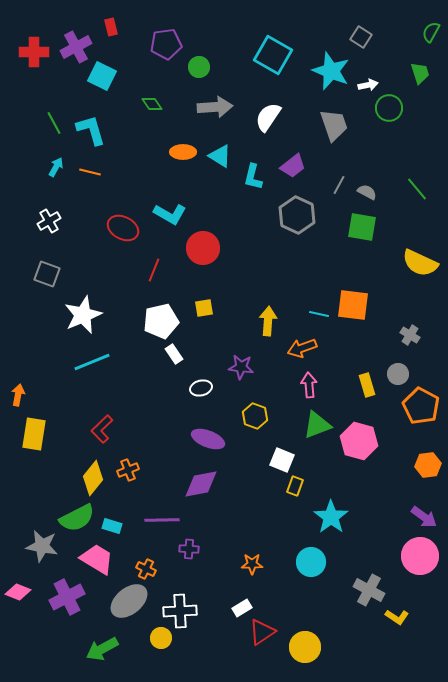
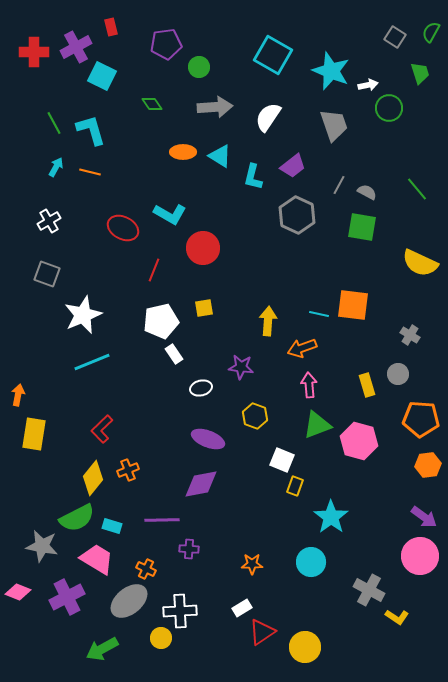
gray square at (361, 37): moved 34 px right
orange pentagon at (421, 406): moved 13 px down; rotated 24 degrees counterclockwise
